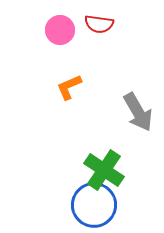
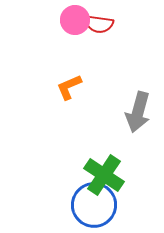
pink circle: moved 15 px right, 10 px up
gray arrow: rotated 45 degrees clockwise
green cross: moved 5 px down
